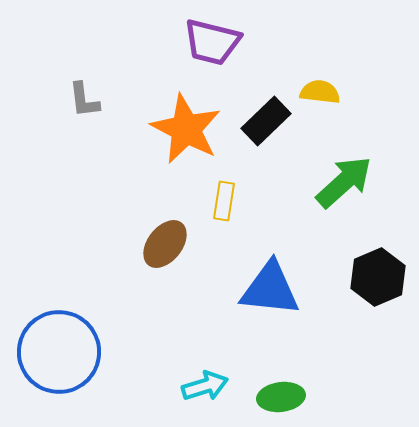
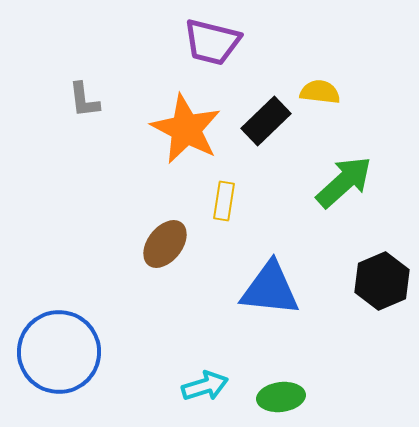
black hexagon: moved 4 px right, 4 px down
